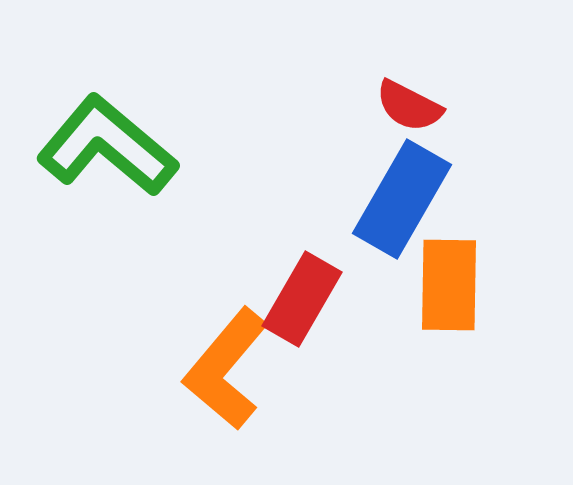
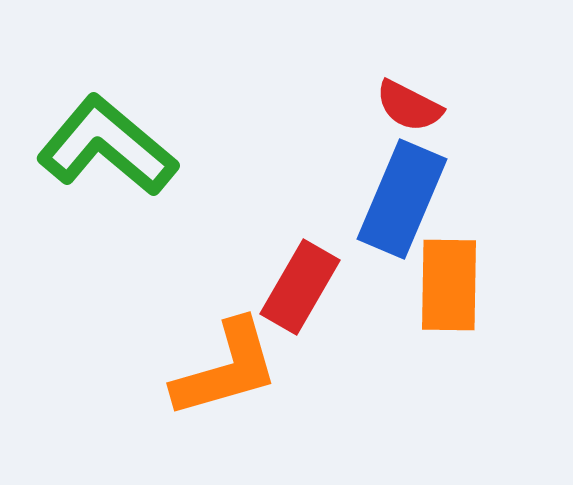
blue rectangle: rotated 7 degrees counterclockwise
red rectangle: moved 2 px left, 12 px up
orange L-shape: rotated 146 degrees counterclockwise
